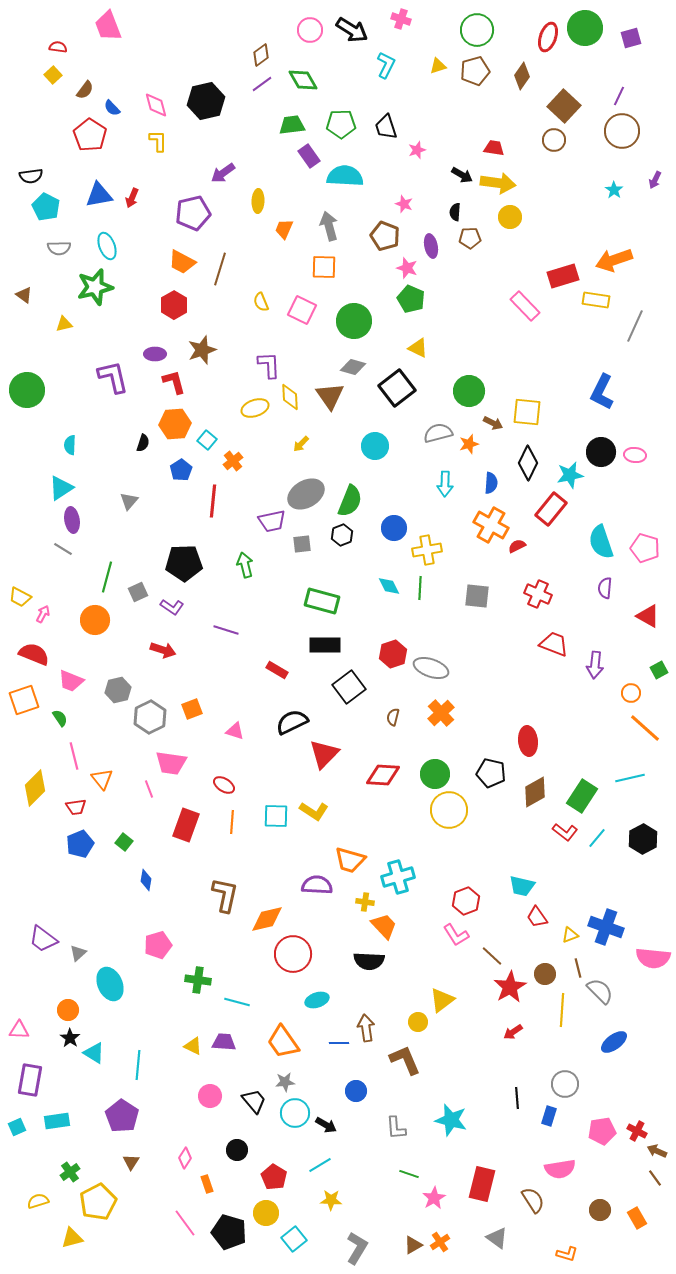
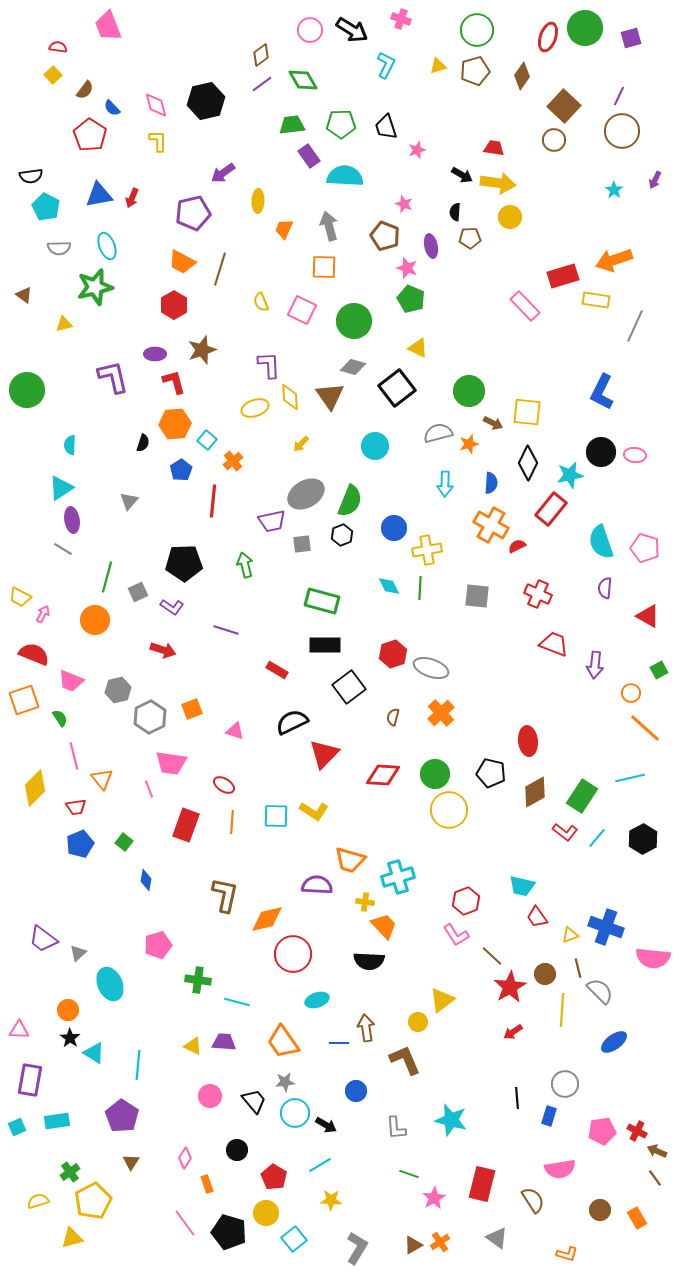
yellow pentagon at (98, 1202): moved 5 px left, 1 px up
